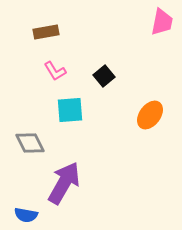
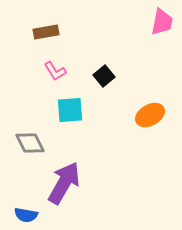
orange ellipse: rotated 24 degrees clockwise
